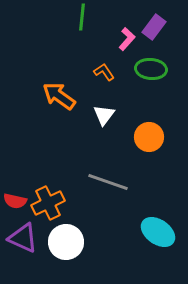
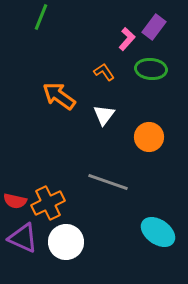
green line: moved 41 px left; rotated 16 degrees clockwise
